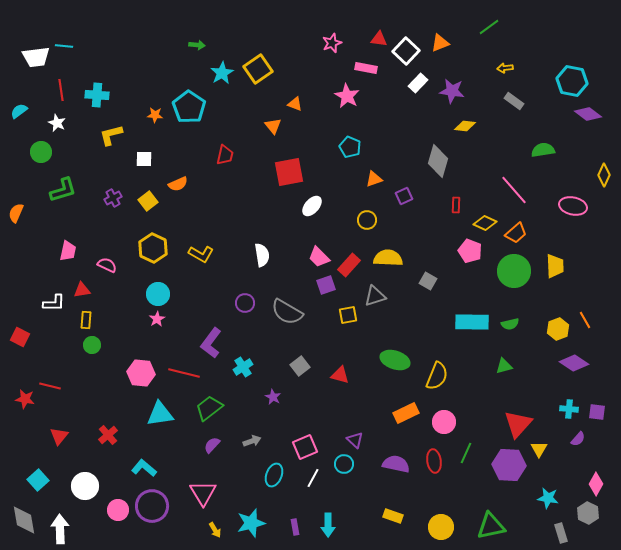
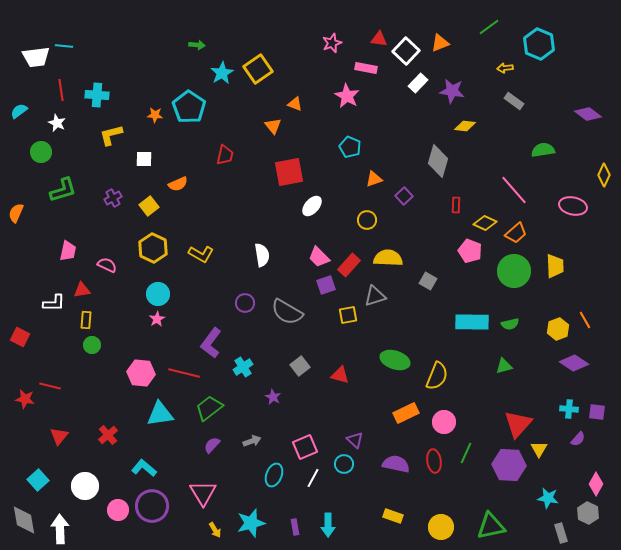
cyan hexagon at (572, 81): moved 33 px left, 37 px up; rotated 12 degrees clockwise
purple square at (404, 196): rotated 18 degrees counterclockwise
yellow square at (148, 201): moved 1 px right, 5 px down
